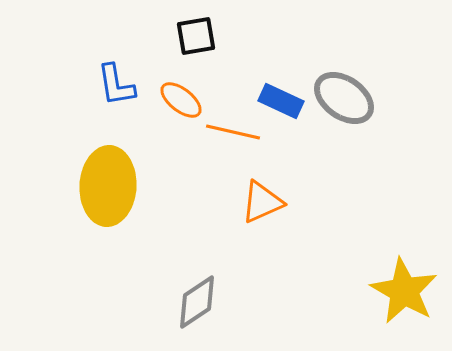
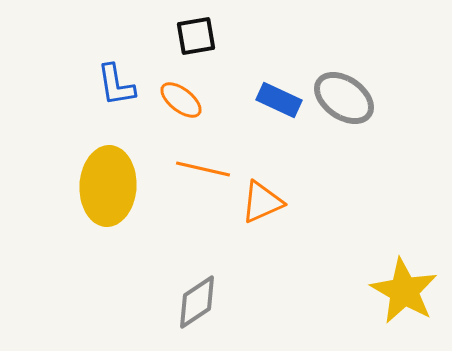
blue rectangle: moved 2 px left, 1 px up
orange line: moved 30 px left, 37 px down
